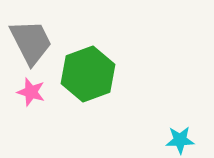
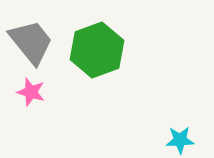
gray trapezoid: rotated 12 degrees counterclockwise
green hexagon: moved 9 px right, 24 px up
